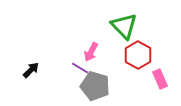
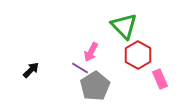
gray pentagon: rotated 24 degrees clockwise
